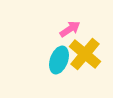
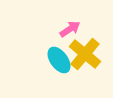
cyan ellipse: rotated 56 degrees counterclockwise
